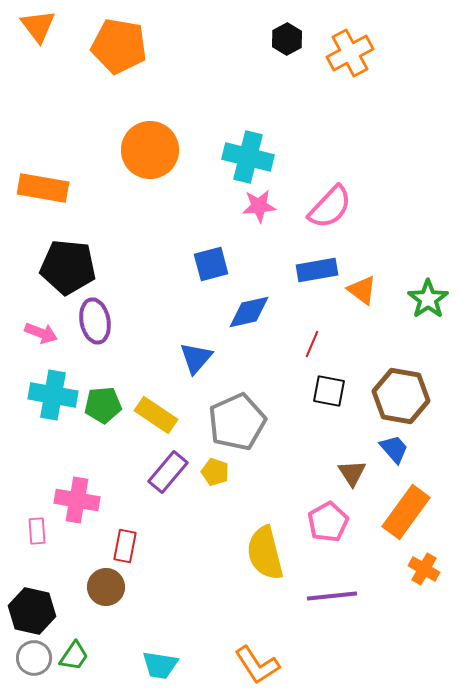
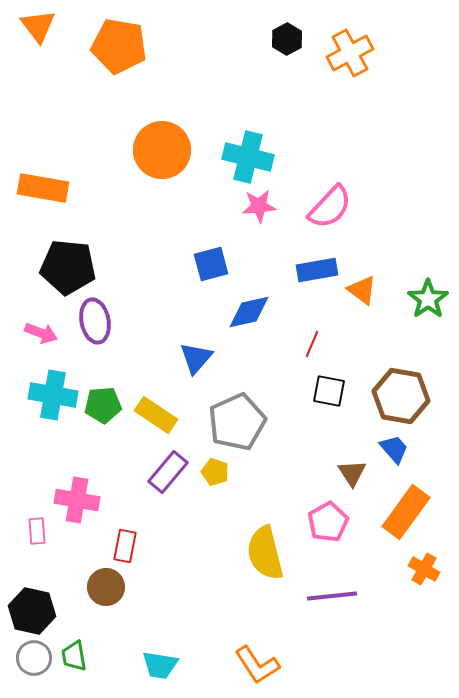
orange circle at (150, 150): moved 12 px right
green trapezoid at (74, 656): rotated 136 degrees clockwise
